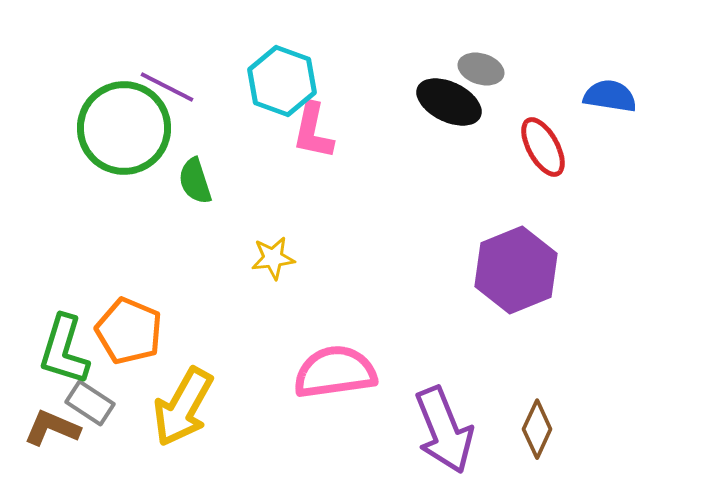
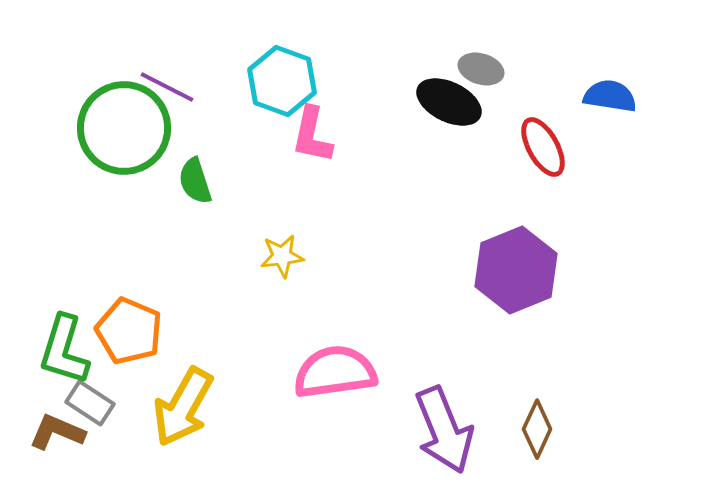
pink L-shape: moved 1 px left, 4 px down
yellow star: moved 9 px right, 2 px up
brown L-shape: moved 5 px right, 4 px down
